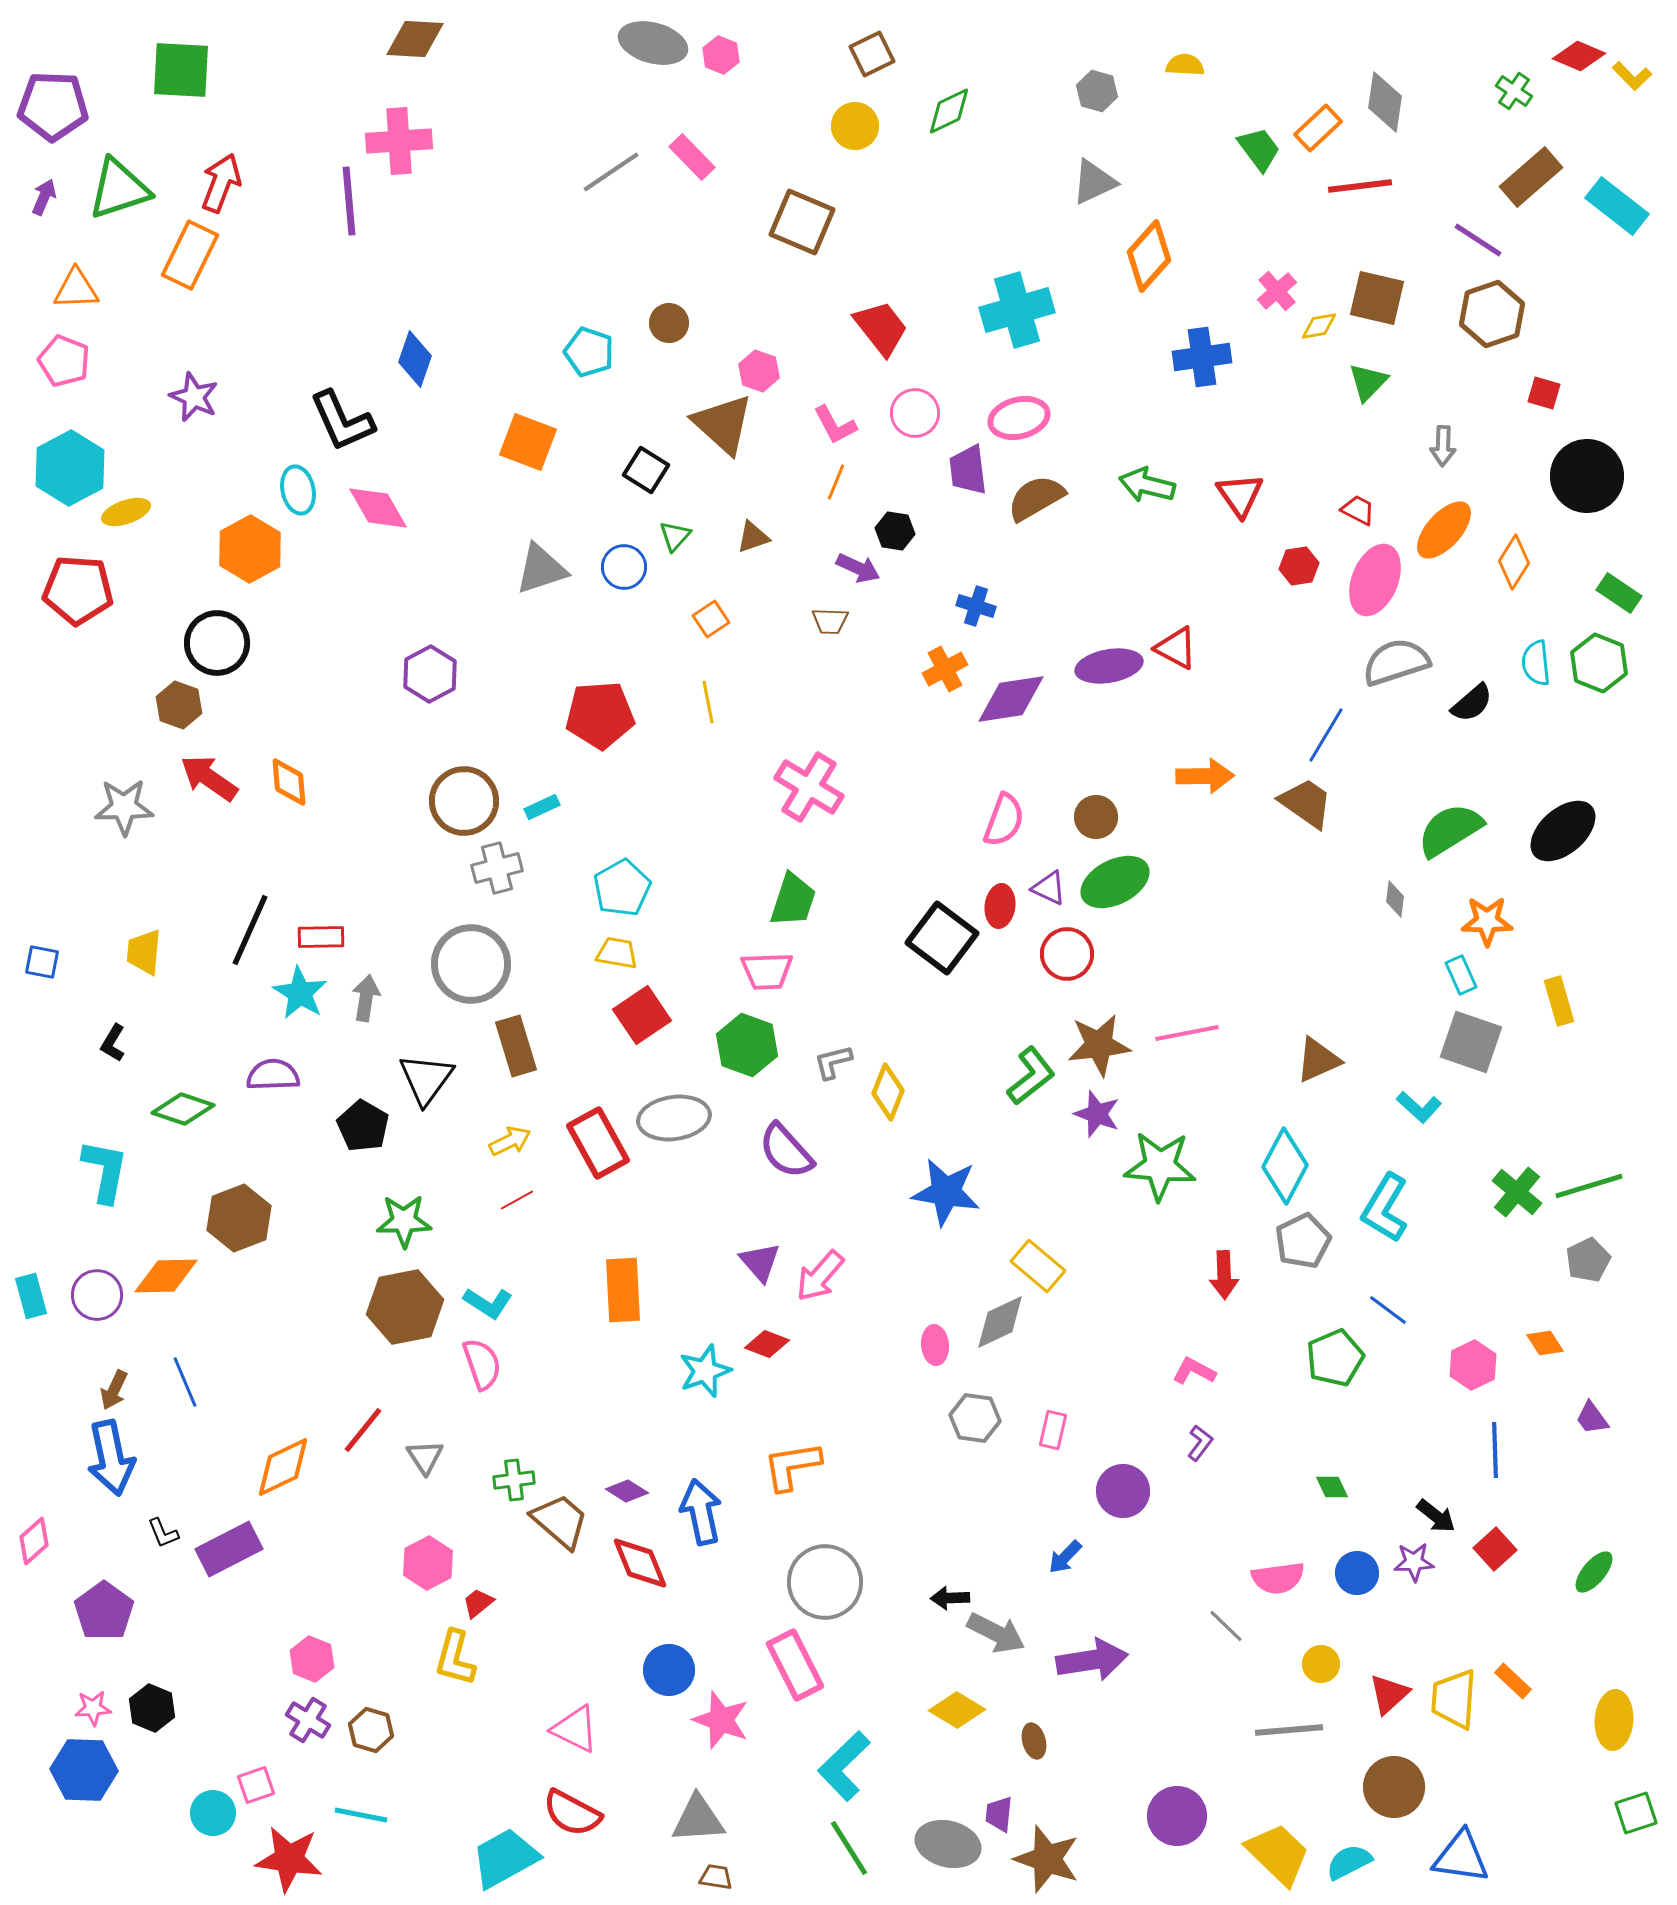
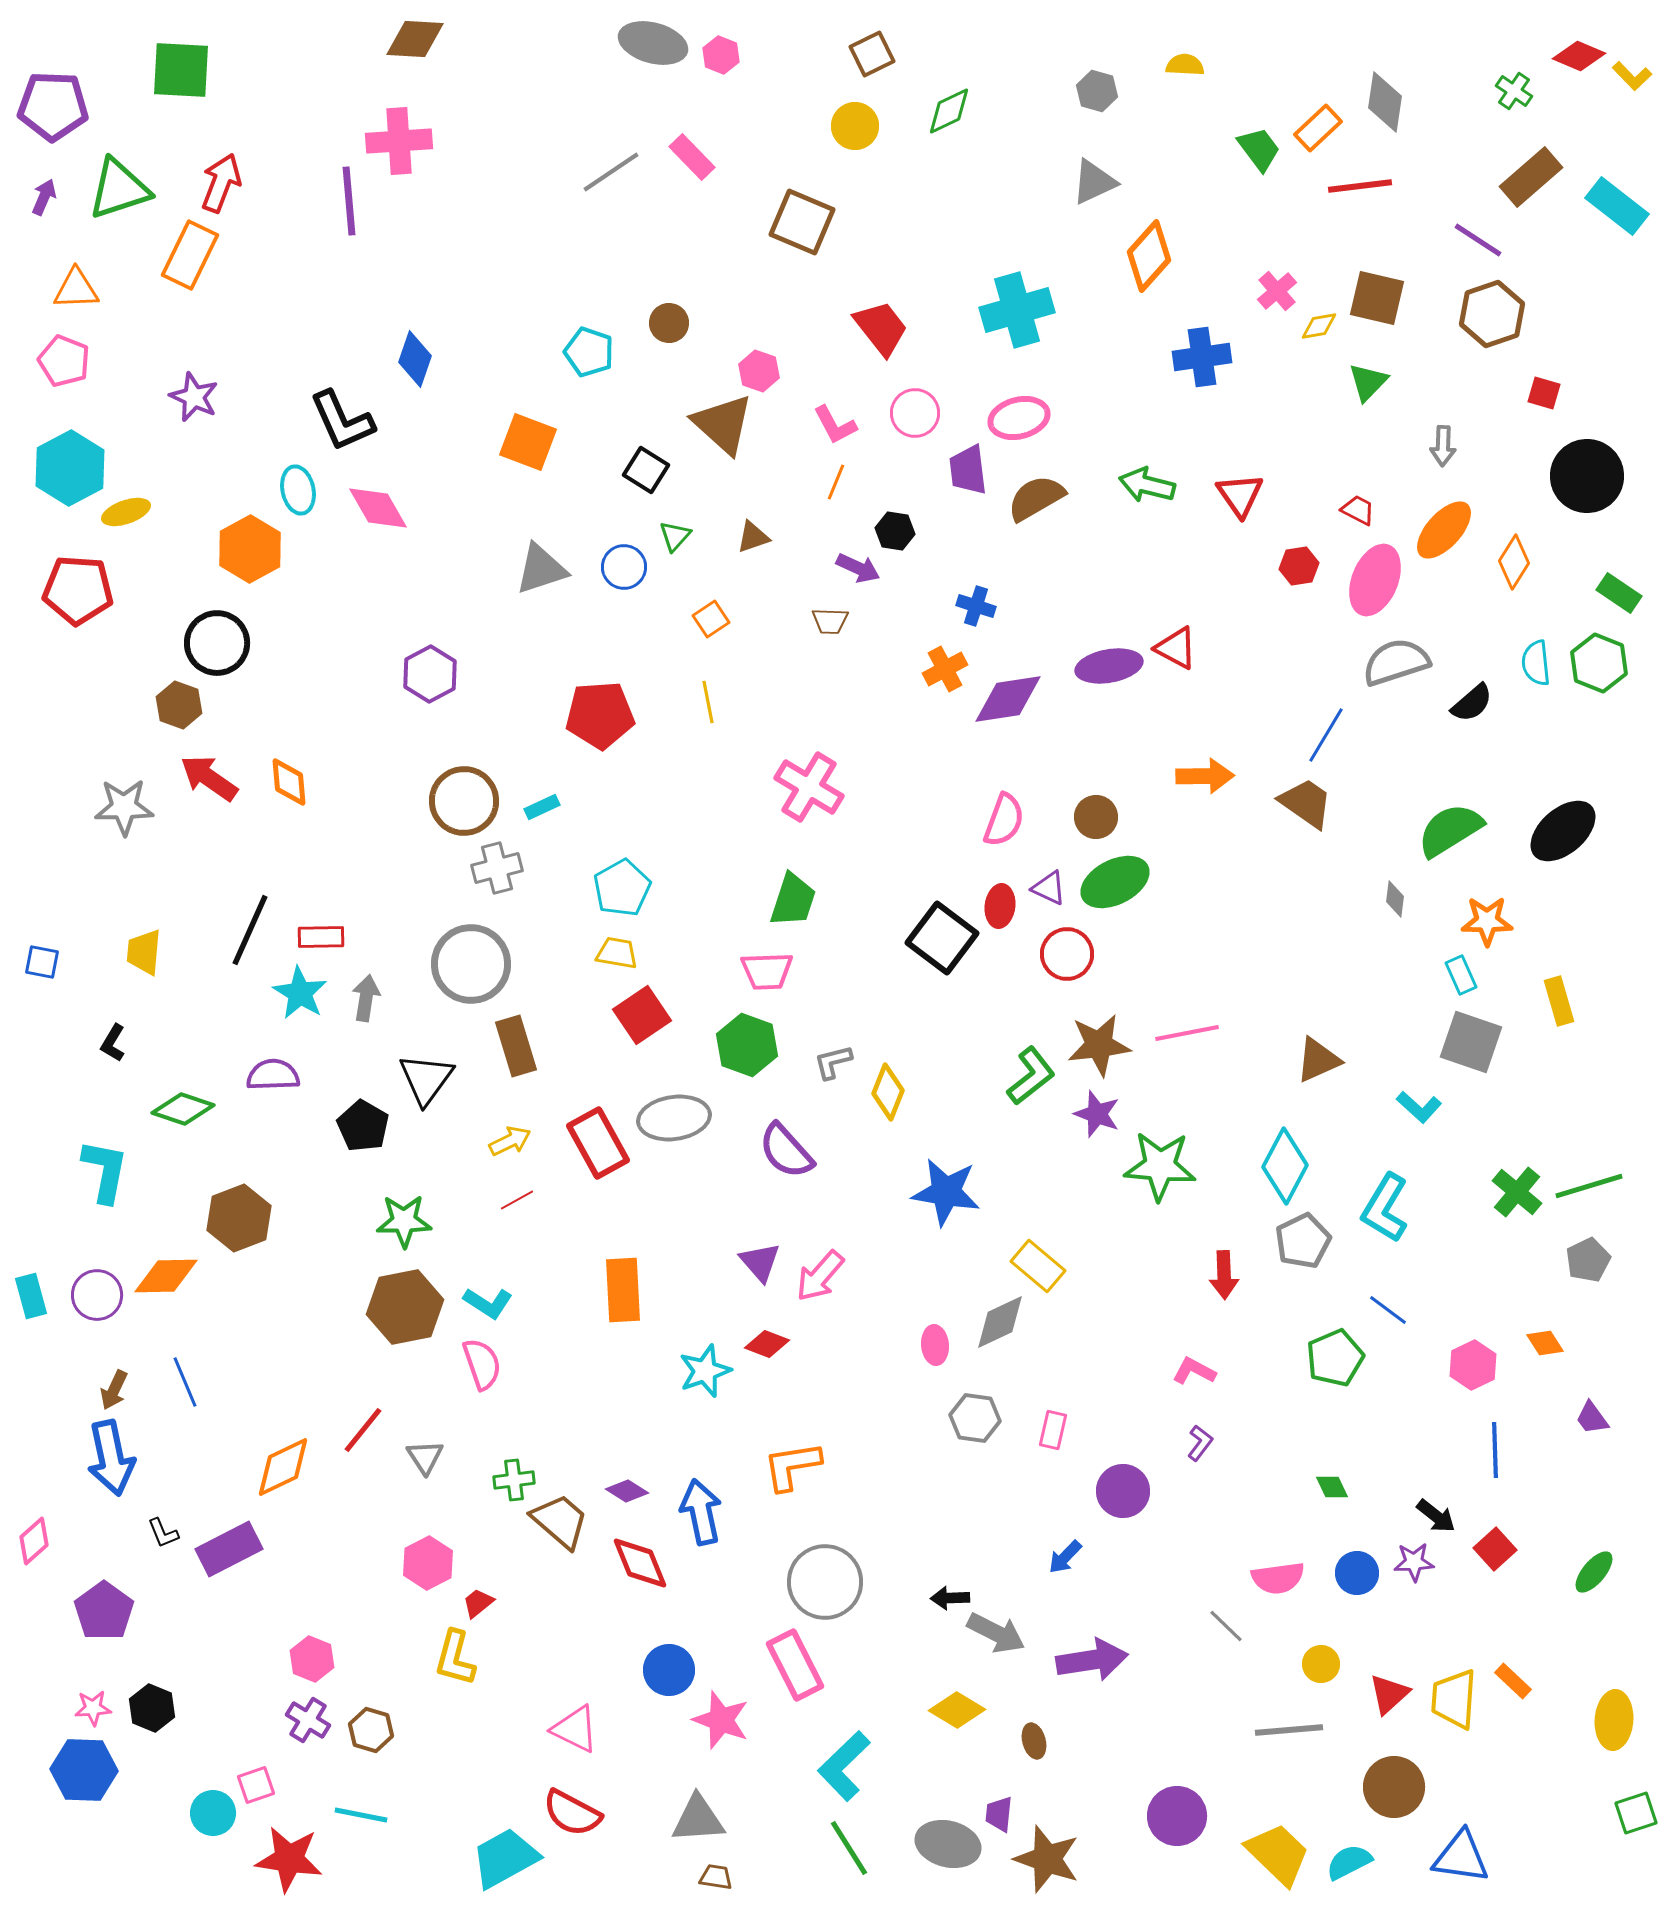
purple diamond at (1011, 699): moved 3 px left
